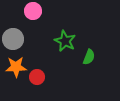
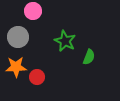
gray circle: moved 5 px right, 2 px up
